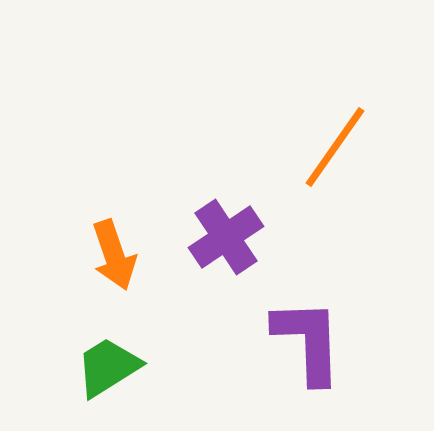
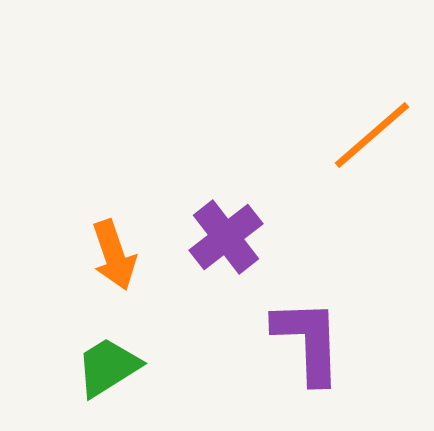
orange line: moved 37 px right, 12 px up; rotated 14 degrees clockwise
purple cross: rotated 4 degrees counterclockwise
